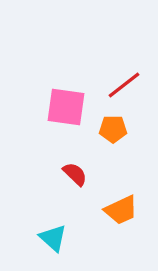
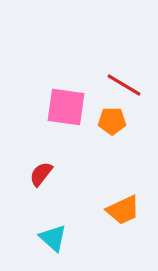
red line: rotated 69 degrees clockwise
orange pentagon: moved 1 px left, 8 px up
red semicircle: moved 34 px left; rotated 96 degrees counterclockwise
orange trapezoid: moved 2 px right
